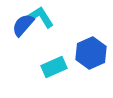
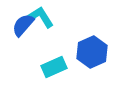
blue hexagon: moved 1 px right, 1 px up
